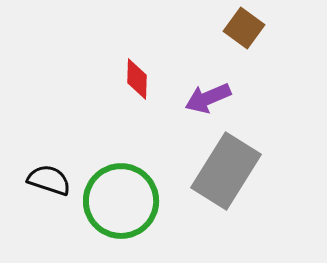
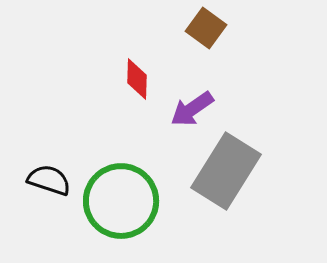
brown square: moved 38 px left
purple arrow: moved 16 px left, 11 px down; rotated 12 degrees counterclockwise
